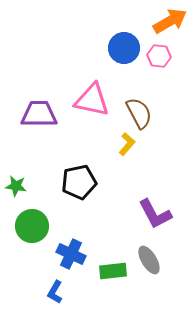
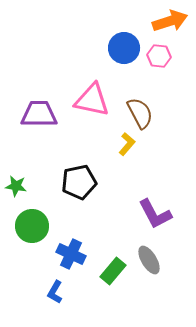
orange arrow: rotated 12 degrees clockwise
brown semicircle: moved 1 px right
green rectangle: rotated 44 degrees counterclockwise
